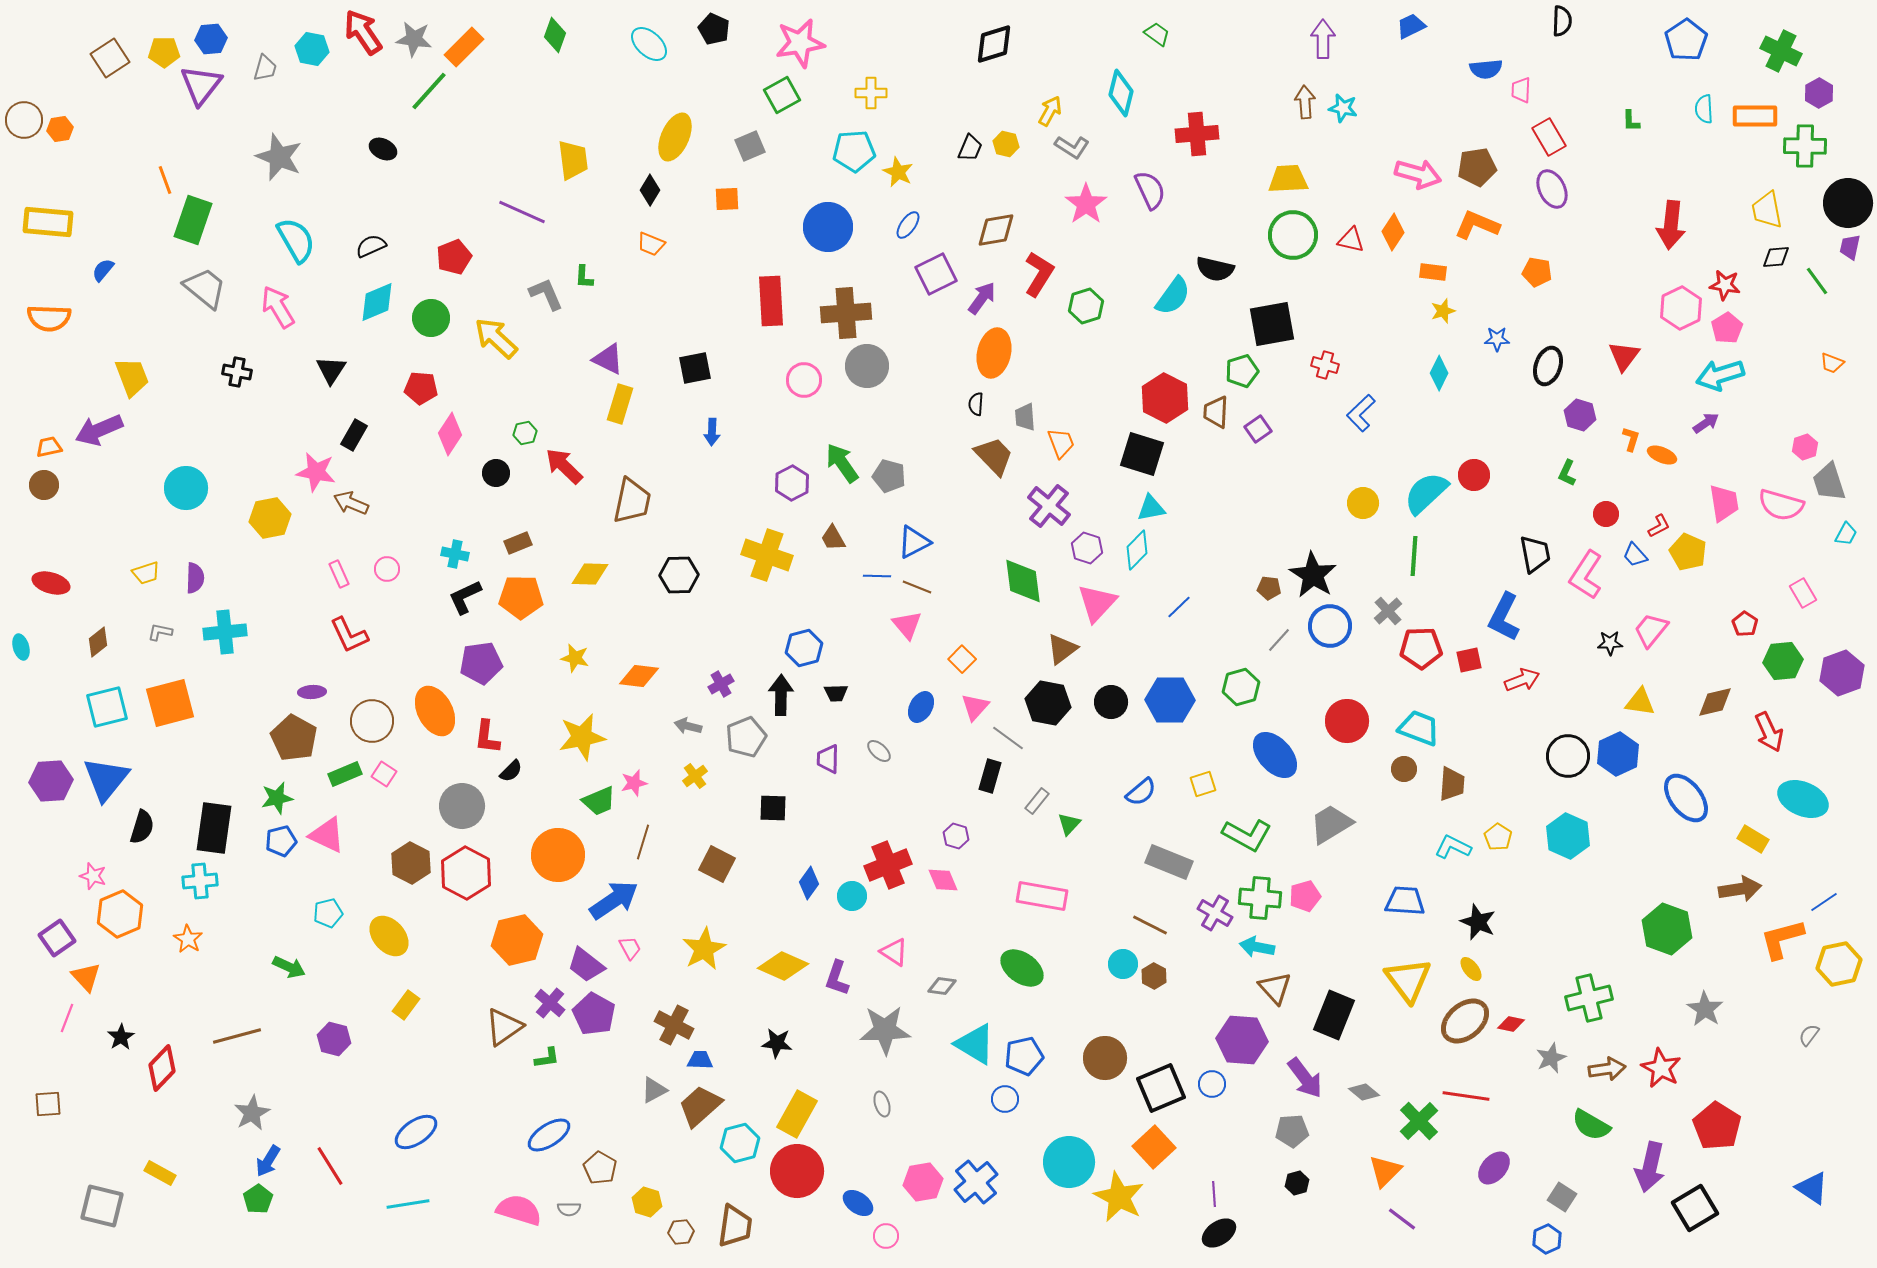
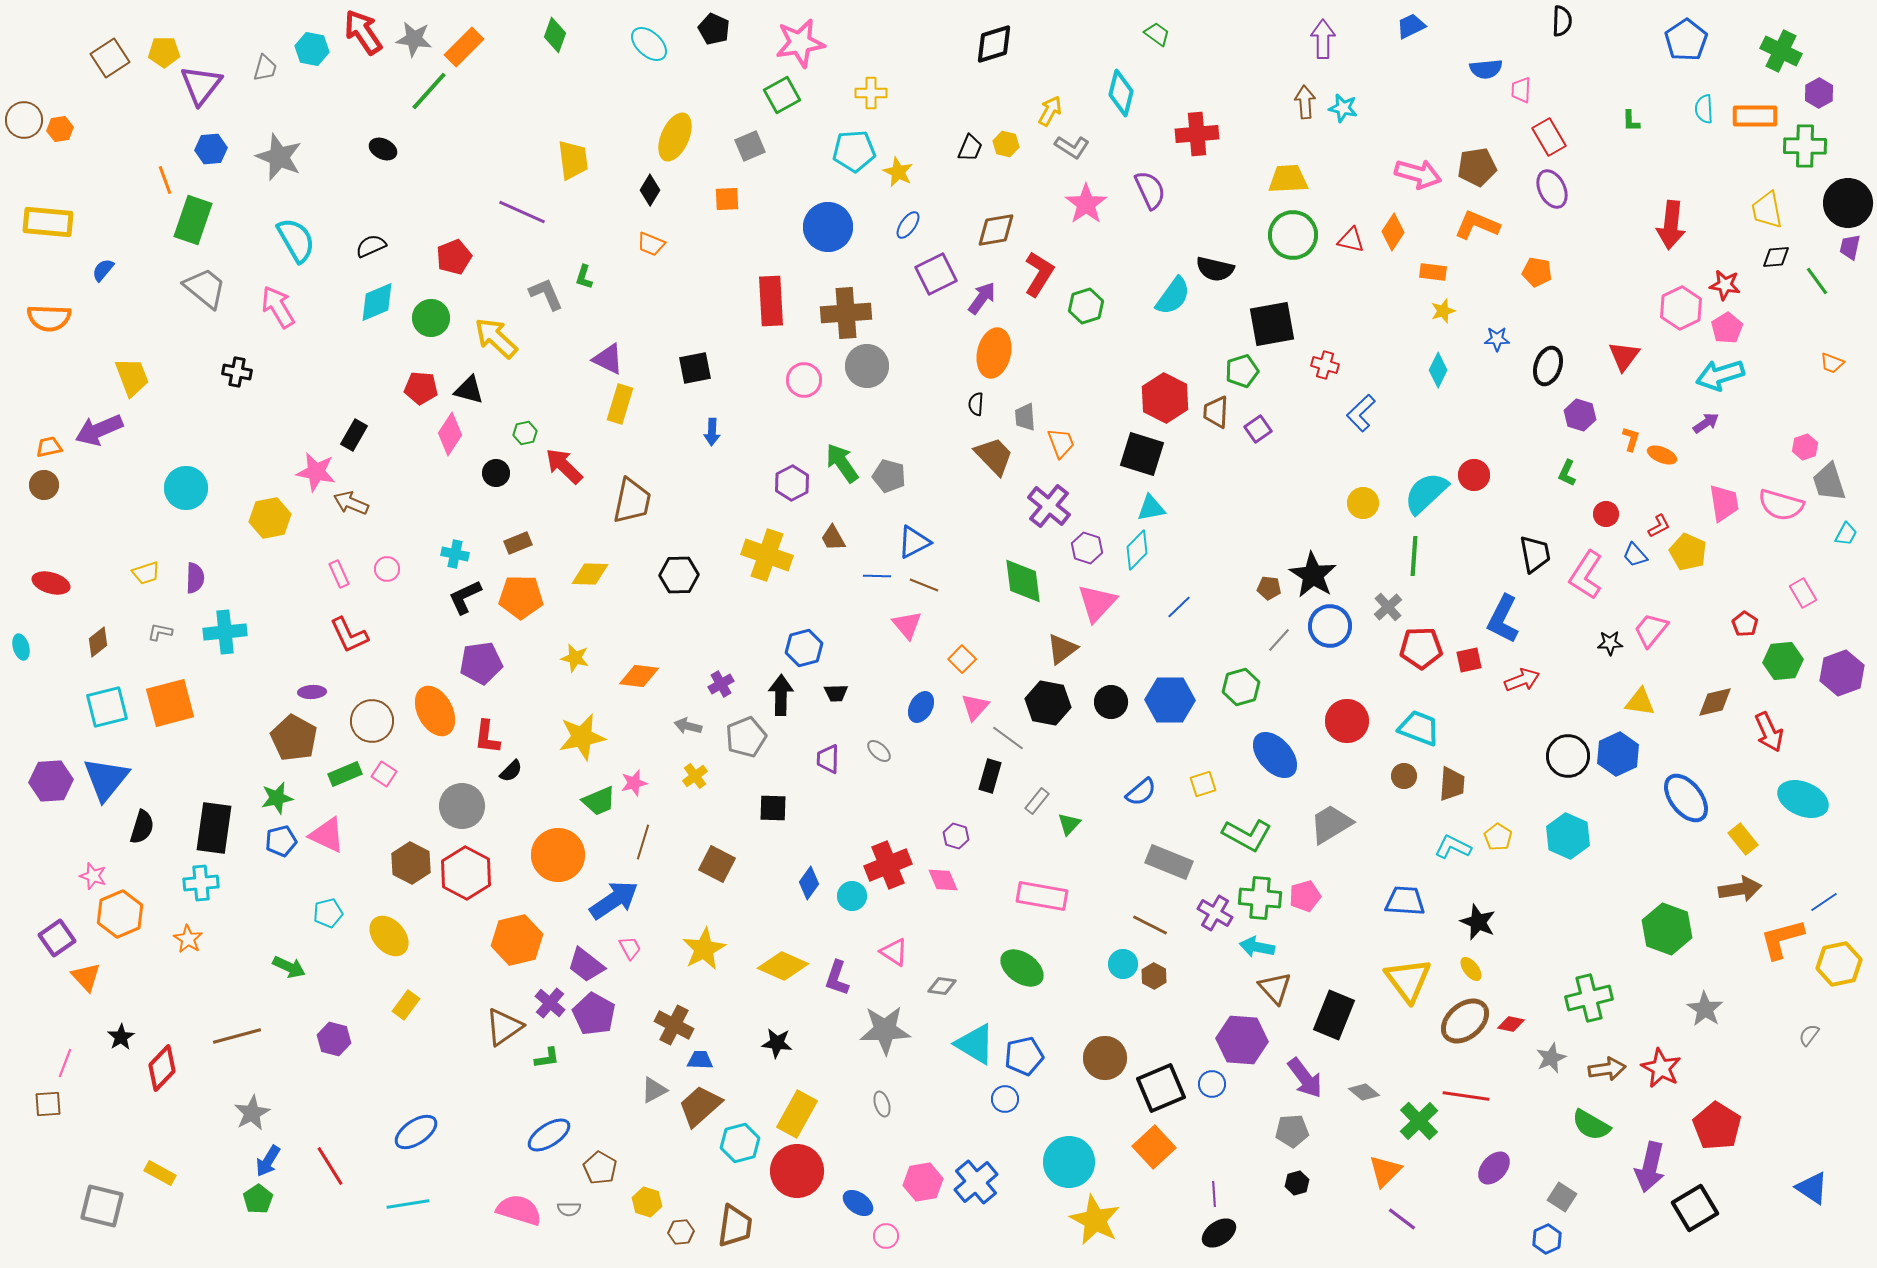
blue hexagon at (211, 39): moved 110 px down
green L-shape at (584, 277): rotated 15 degrees clockwise
black triangle at (331, 370): moved 138 px right, 20 px down; rotated 48 degrees counterclockwise
cyan diamond at (1439, 373): moved 1 px left, 3 px up
brown line at (917, 587): moved 7 px right, 2 px up
gray cross at (1388, 611): moved 4 px up
blue L-shape at (1504, 617): moved 1 px left, 2 px down
brown circle at (1404, 769): moved 7 px down
yellow rectangle at (1753, 839): moved 10 px left; rotated 20 degrees clockwise
cyan cross at (200, 881): moved 1 px right, 2 px down
pink line at (67, 1018): moved 2 px left, 45 px down
yellow star at (1119, 1197): moved 24 px left, 23 px down
